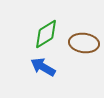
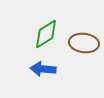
blue arrow: moved 2 px down; rotated 25 degrees counterclockwise
